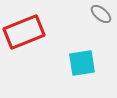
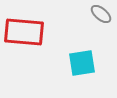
red rectangle: rotated 27 degrees clockwise
